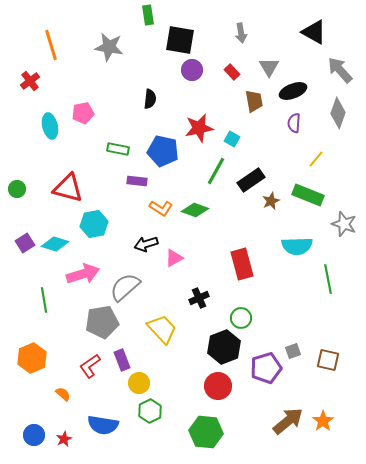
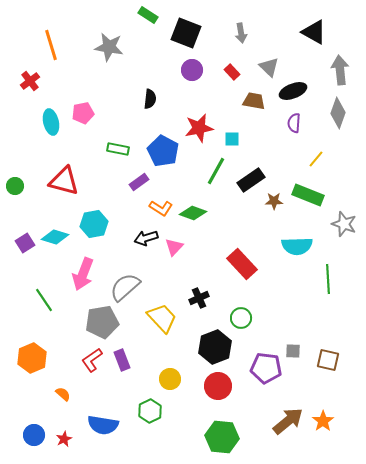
green rectangle at (148, 15): rotated 48 degrees counterclockwise
black square at (180, 40): moved 6 px right, 7 px up; rotated 12 degrees clockwise
gray triangle at (269, 67): rotated 15 degrees counterclockwise
gray arrow at (340, 70): rotated 36 degrees clockwise
brown trapezoid at (254, 101): rotated 70 degrees counterclockwise
cyan ellipse at (50, 126): moved 1 px right, 4 px up
cyan square at (232, 139): rotated 28 degrees counterclockwise
blue pentagon at (163, 151): rotated 16 degrees clockwise
purple rectangle at (137, 181): moved 2 px right, 1 px down; rotated 42 degrees counterclockwise
red triangle at (68, 188): moved 4 px left, 7 px up
green circle at (17, 189): moved 2 px left, 3 px up
brown star at (271, 201): moved 3 px right; rotated 24 degrees clockwise
green diamond at (195, 210): moved 2 px left, 3 px down
cyan diamond at (55, 244): moved 7 px up
black arrow at (146, 244): moved 6 px up
pink triangle at (174, 258): moved 11 px up; rotated 18 degrees counterclockwise
red rectangle at (242, 264): rotated 28 degrees counterclockwise
pink arrow at (83, 274): rotated 128 degrees clockwise
green line at (328, 279): rotated 8 degrees clockwise
green line at (44, 300): rotated 25 degrees counterclockwise
yellow trapezoid at (162, 329): moved 11 px up
black hexagon at (224, 347): moved 9 px left
gray square at (293, 351): rotated 21 degrees clockwise
red L-shape at (90, 366): moved 2 px right, 6 px up
purple pentagon at (266, 368): rotated 24 degrees clockwise
yellow circle at (139, 383): moved 31 px right, 4 px up
green hexagon at (206, 432): moved 16 px right, 5 px down
